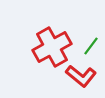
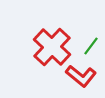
red cross: rotated 18 degrees counterclockwise
